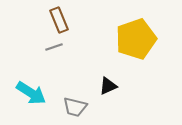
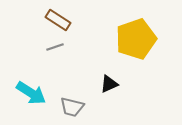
brown rectangle: moved 1 px left; rotated 35 degrees counterclockwise
gray line: moved 1 px right
black triangle: moved 1 px right, 2 px up
gray trapezoid: moved 3 px left
